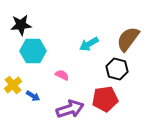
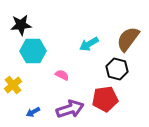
blue arrow: moved 16 px down; rotated 120 degrees clockwise
